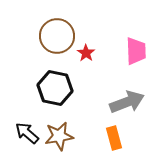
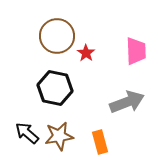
orange rectangle: moved 14 px left, 4 px down
